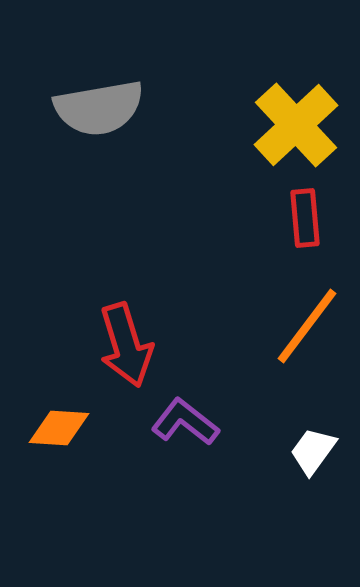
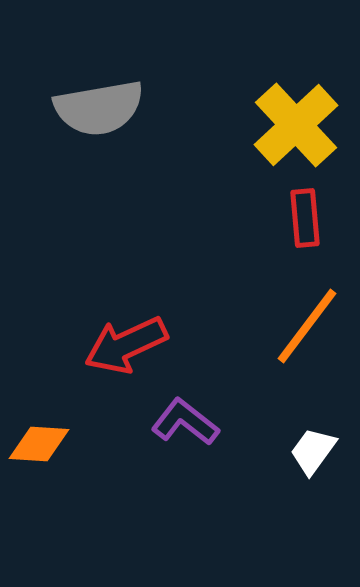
red arrow: rotated 82 degrees clockwise
orange diamond: moved 20 px left, 16 px down
